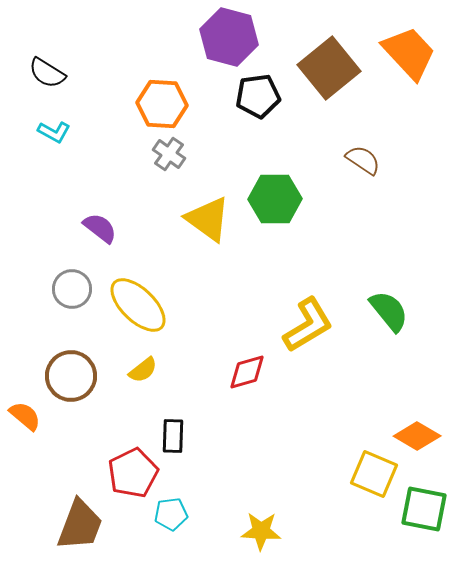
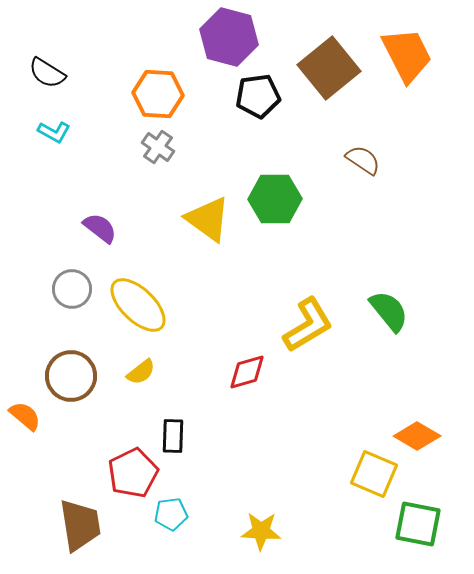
orange trapezoid: moved 2 px left, 2 px down; rotated 16 degrees clockwise
orange hexagon: moved 4 px left, 10 px up
gray cross: moved 11 px left, 7 px up
yellow semicircle: moved 2 px left, 2 px down
green square: moved 6 px left, 15 px down
brown trapezoid: rotated 30 degrees counterclockwise
